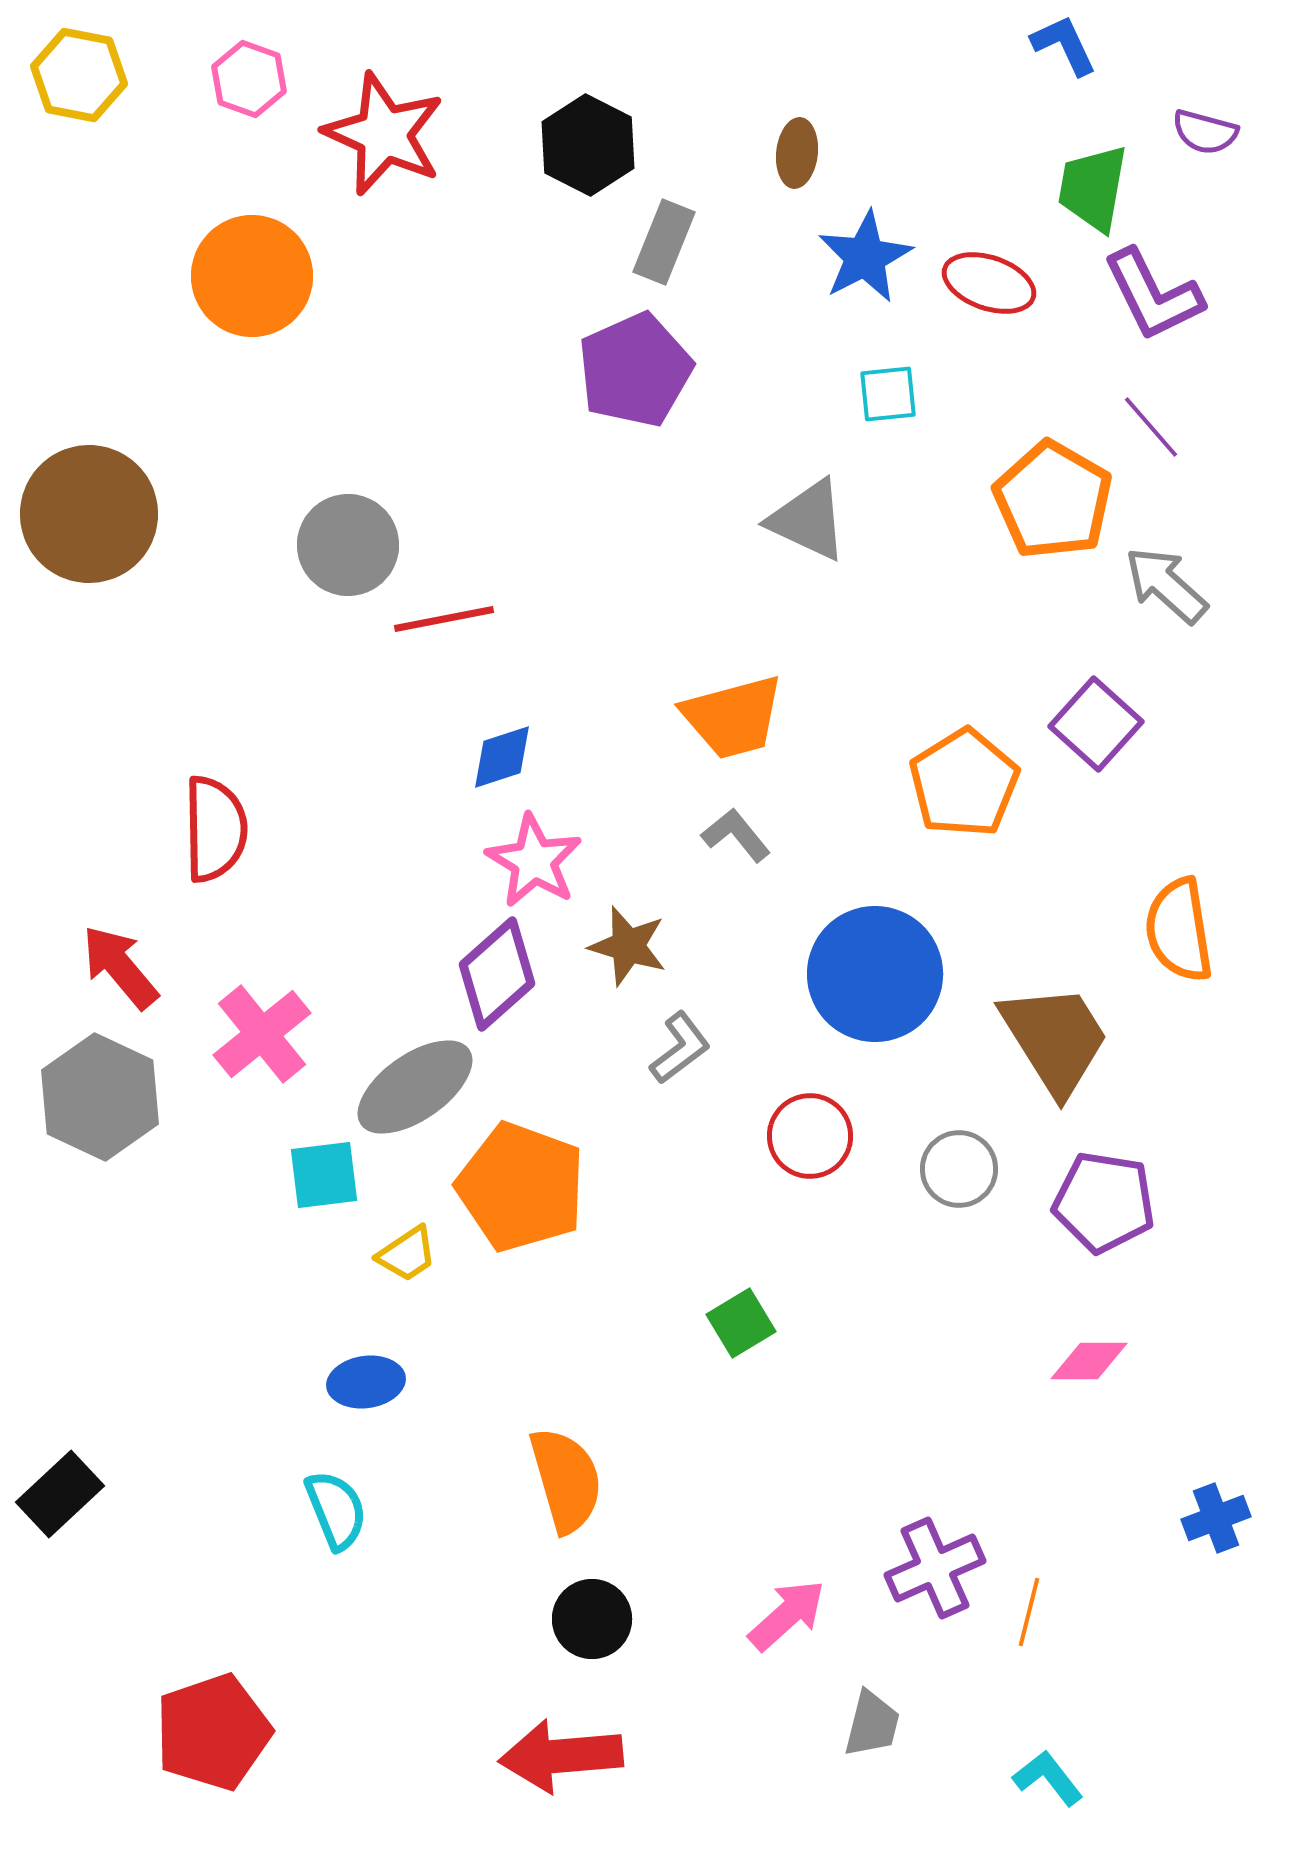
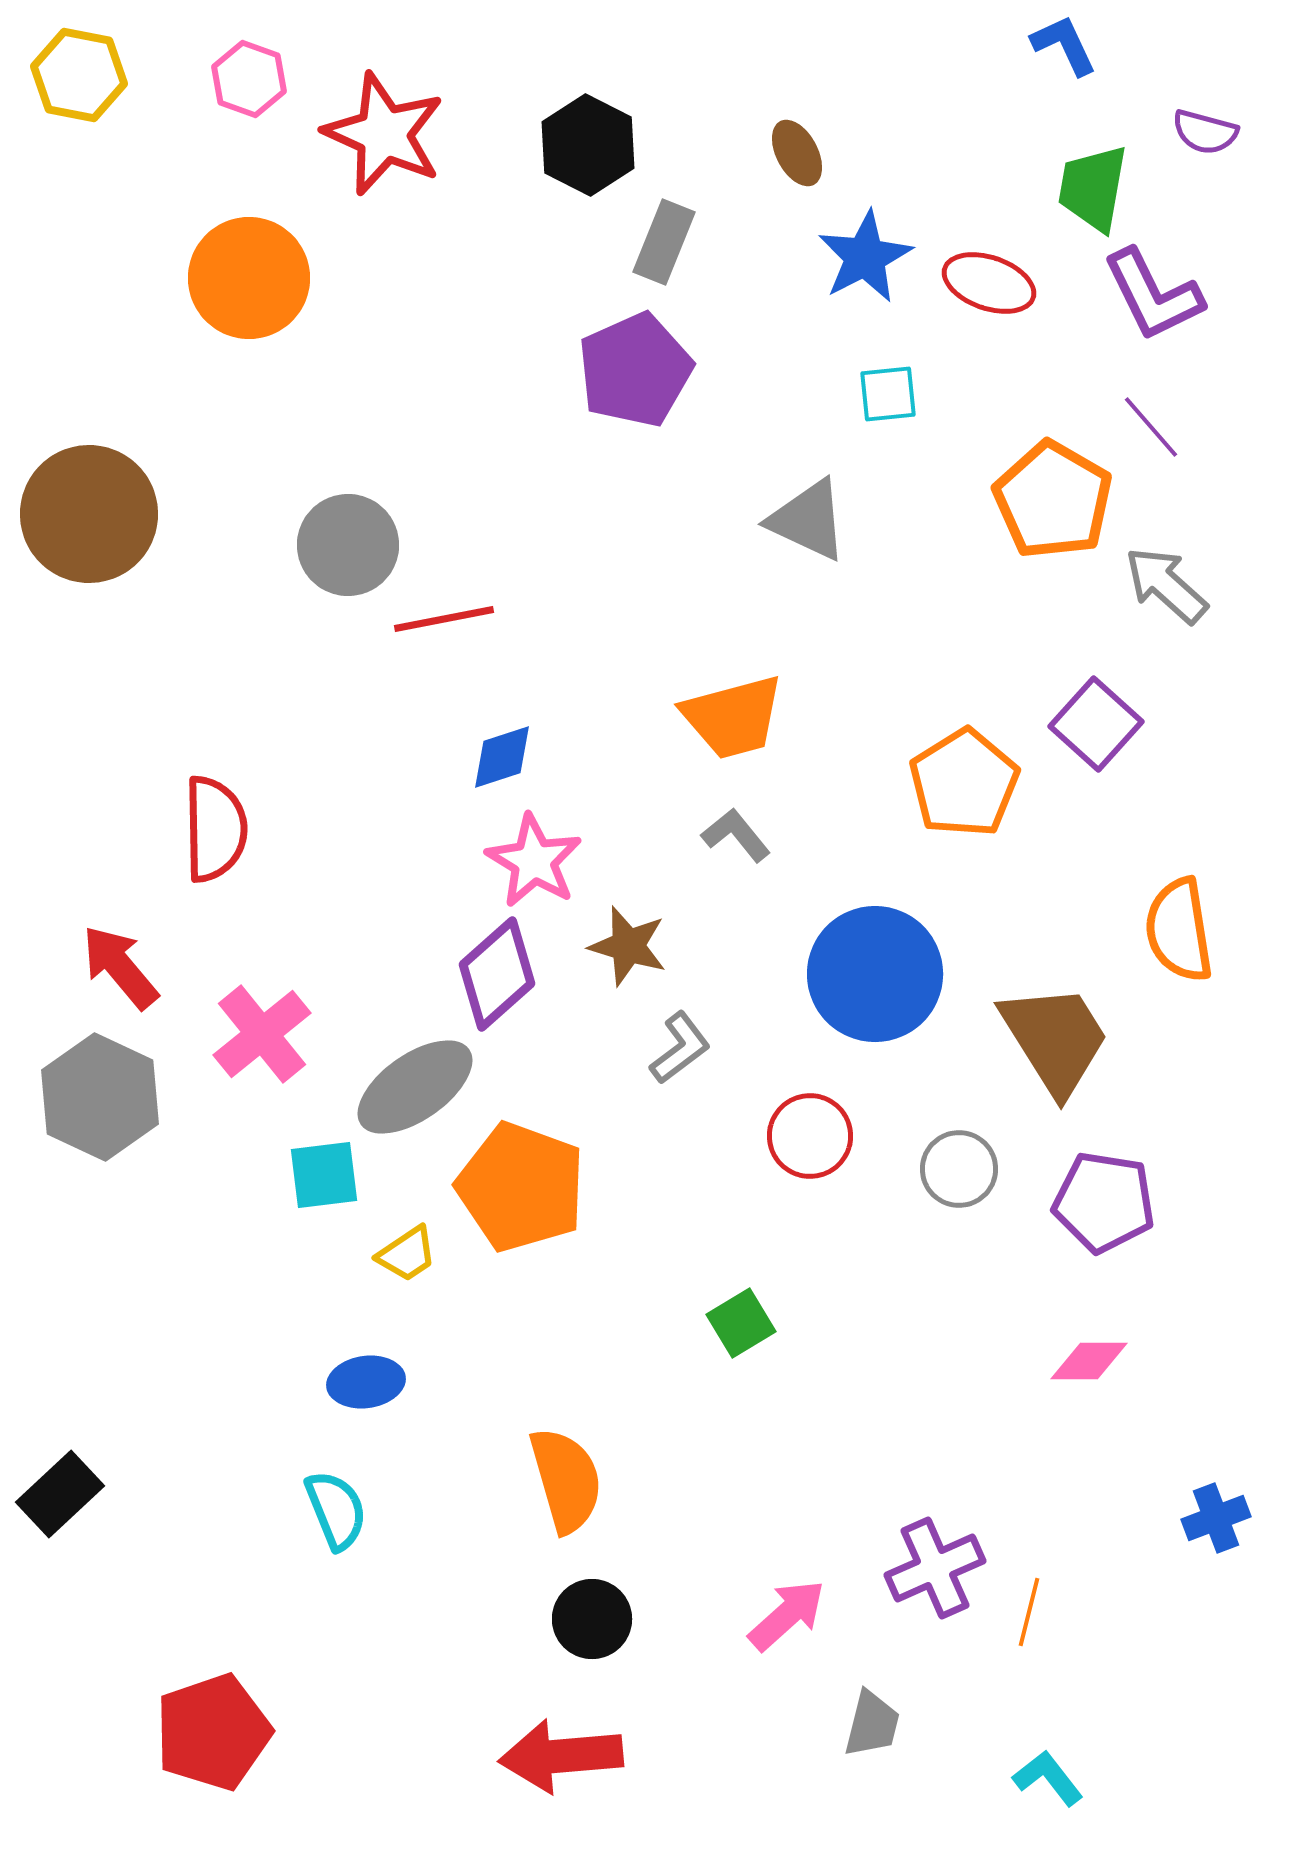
brown ellipse at (797, 153): rotated 34 degrees counterclockwise
orange circle at (252, 276): moved 3 px left, 2 px down
